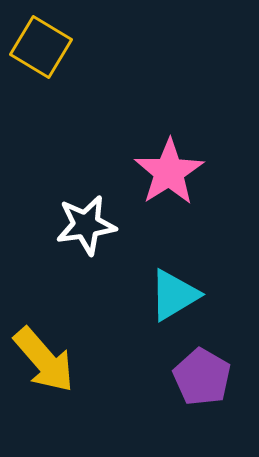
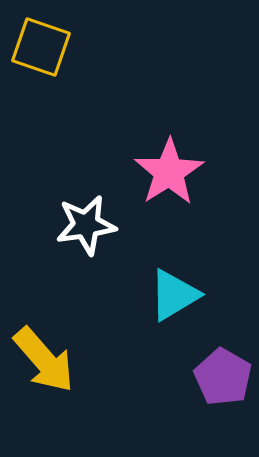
yellow square: rotated 12 degrees counterclockwise
purple pentagon: moved 21 px right
